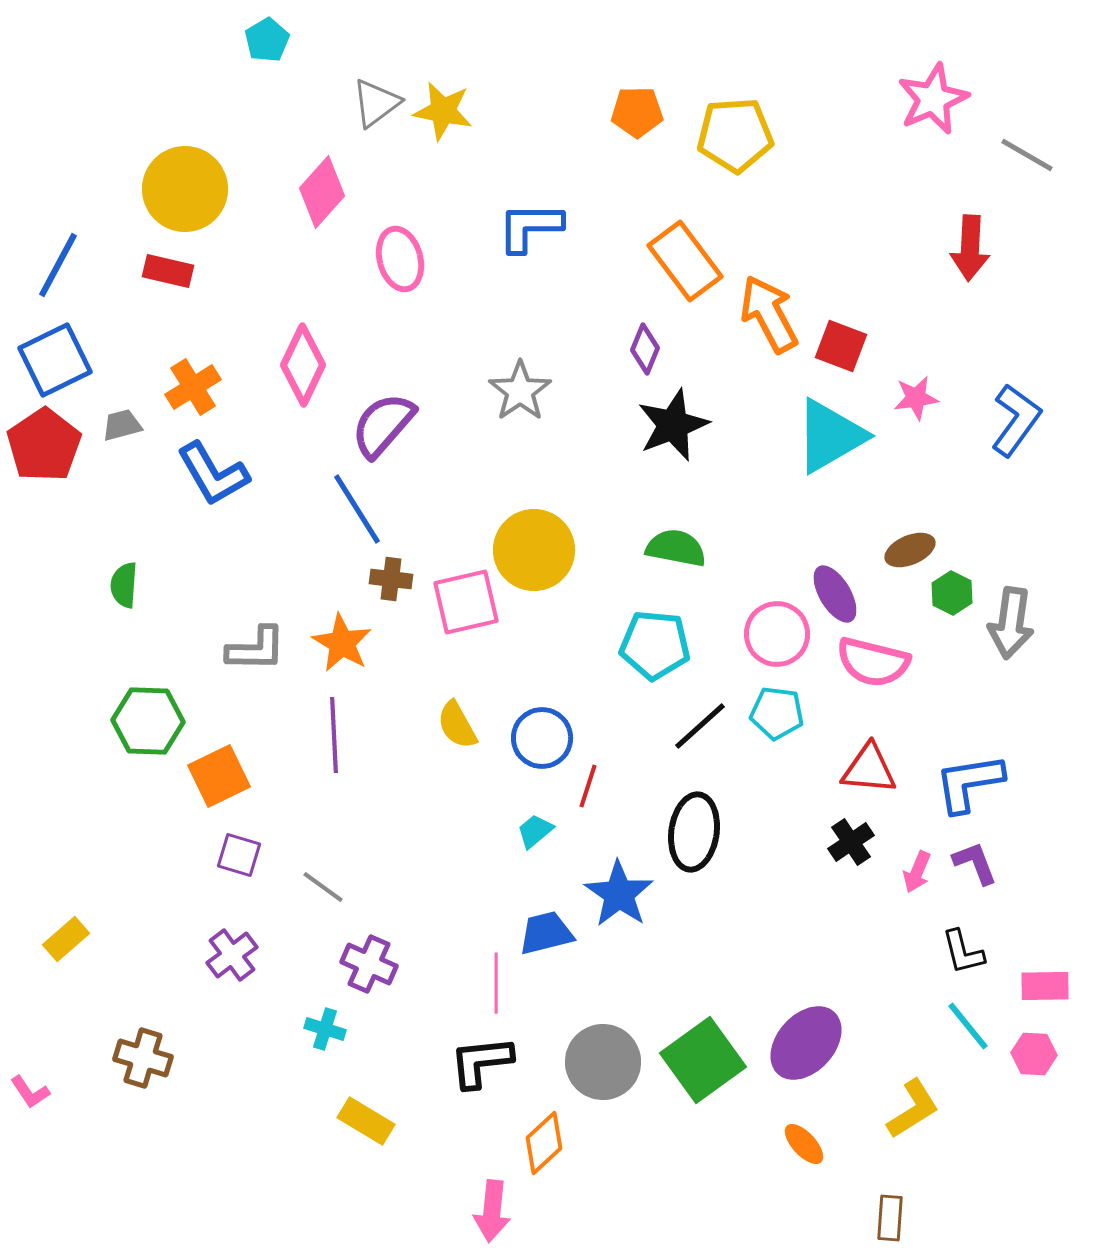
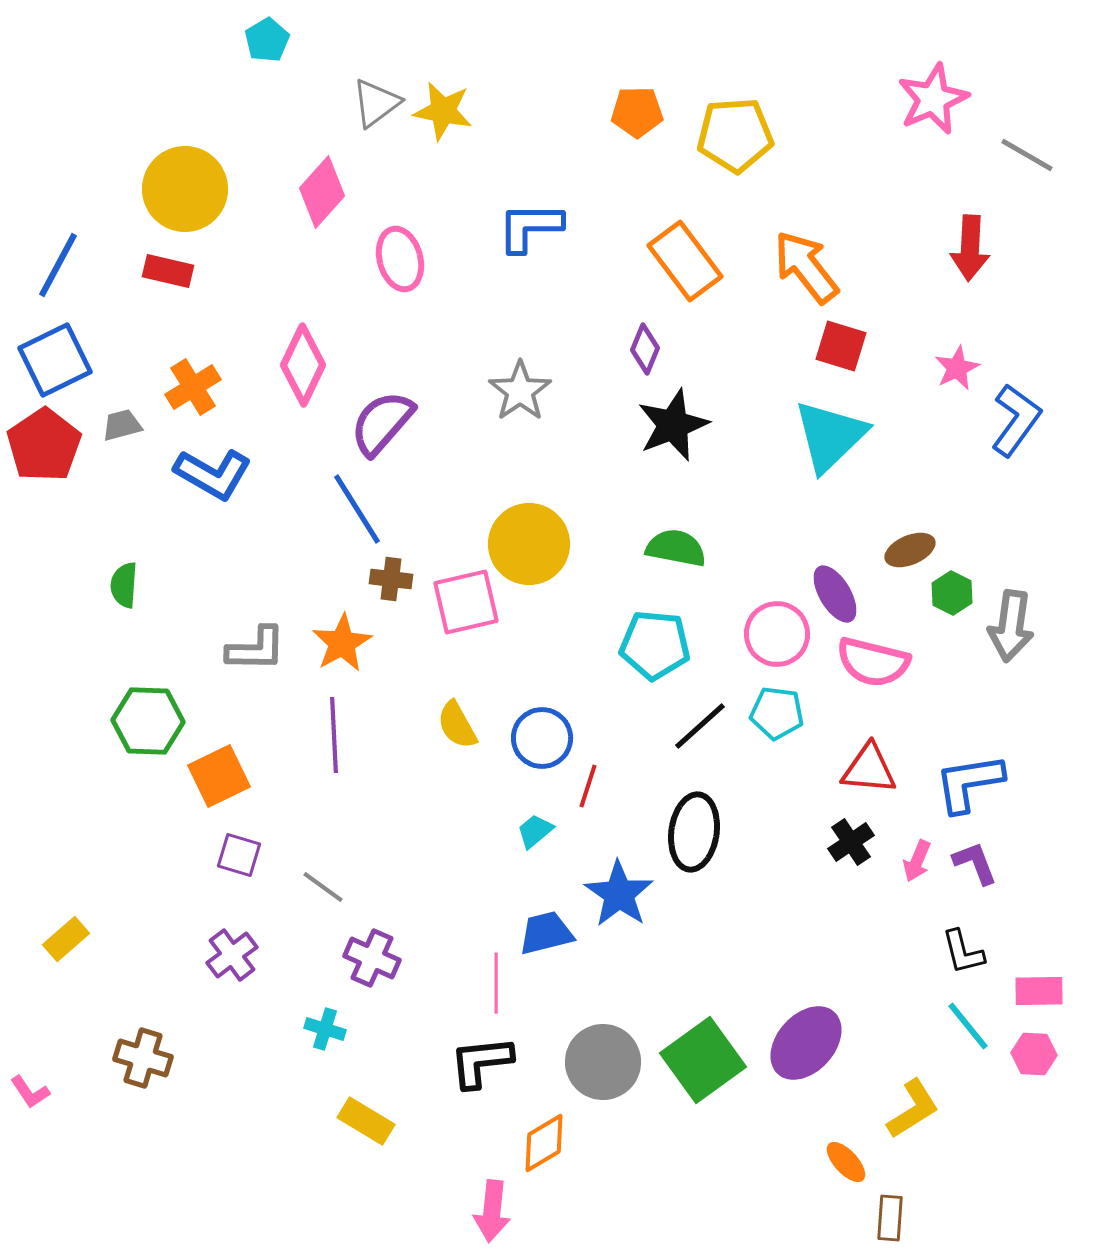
orange arrow at (769, 314): moved 37 px right, 47 px up; rotated 10 degrees counterclockwise
red square at (841, 346): rotated 4 degrees counterclockwise
pink star at (916, 398): moved 41 px right, 30 px up; rotated 18 degrees counterclockwise
purple semicircle at (383, 425): moved 1 px left, 2 px up
cyan triangle at (830, 436): rotated 14 degrees counterclockwise
blue L-shape at (213, 474): rotated 30 degrees counterclockwise
yellow circle at (534, 550): moved 5 px left, 6 px up
gray arrow at (1011, 623): moved 3 px down
orange star at (342, 643): rotated 12 degrees clockwise
pink arrow at (917, 872): moved 11 px up
purple cross at (369, 964): moved 3 px right, 6 px up
pink rectangle at (1045, 986): moved 6 px left, 5 px down
orange diamond at (544, 1143): rotated 12 degrees clockwise
orange ellipse at (804, 1144): moved 42 px right, 18 px down
